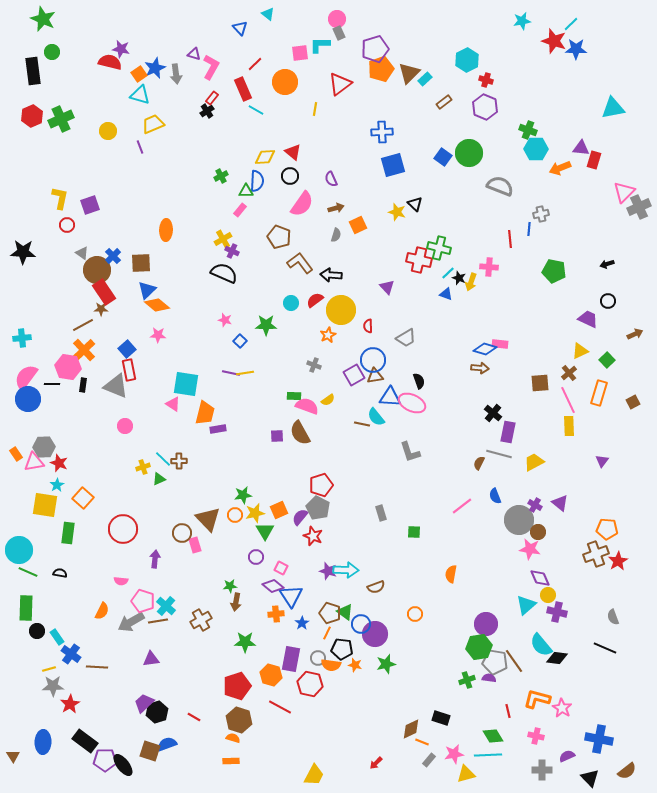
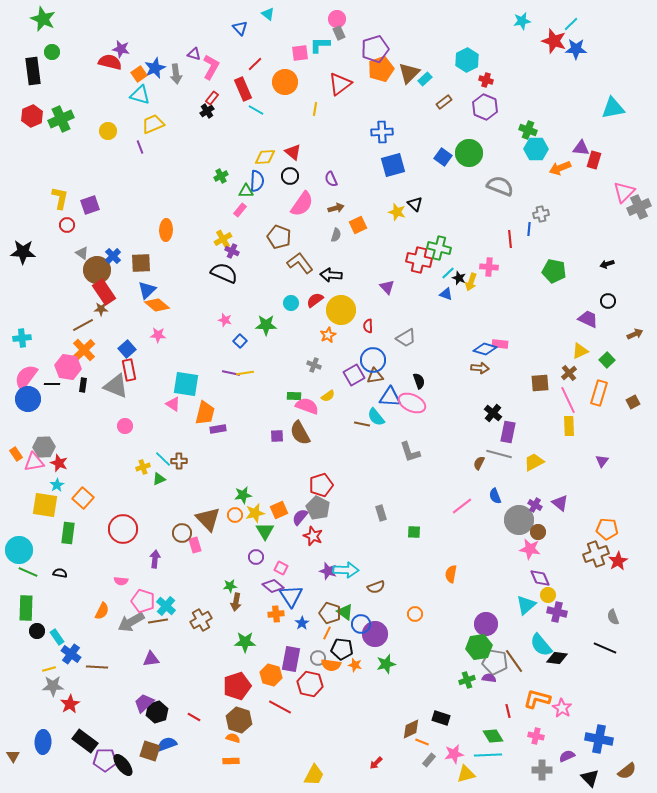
yellow semicircle at (328, 400): moved 4 px up
